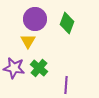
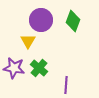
purple circle: moved 6 px right, 1 px down
green diamond: moved 6 px right, 2 px up
